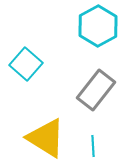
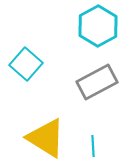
gray rectangle: moved 1 px right, 8 px up; rotated 24 degrees clockwise
